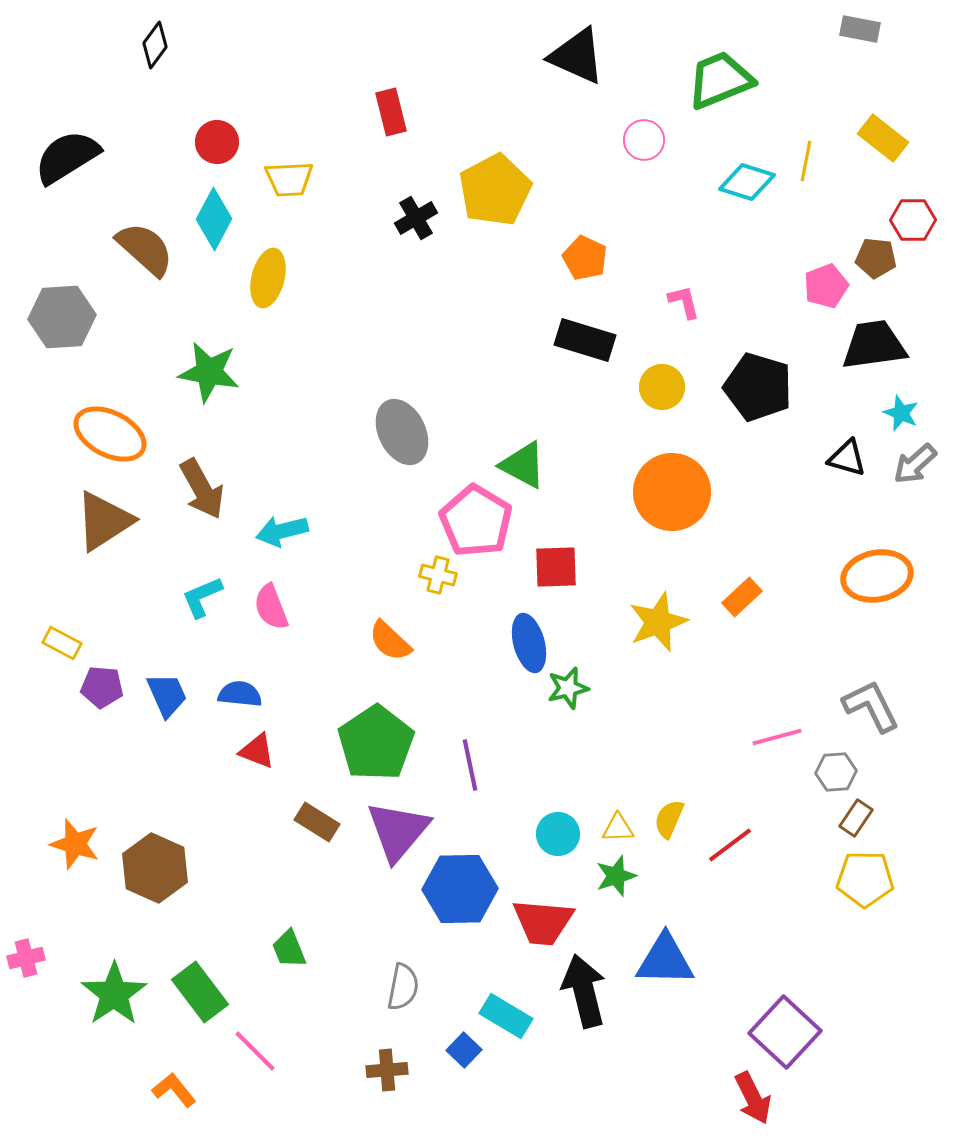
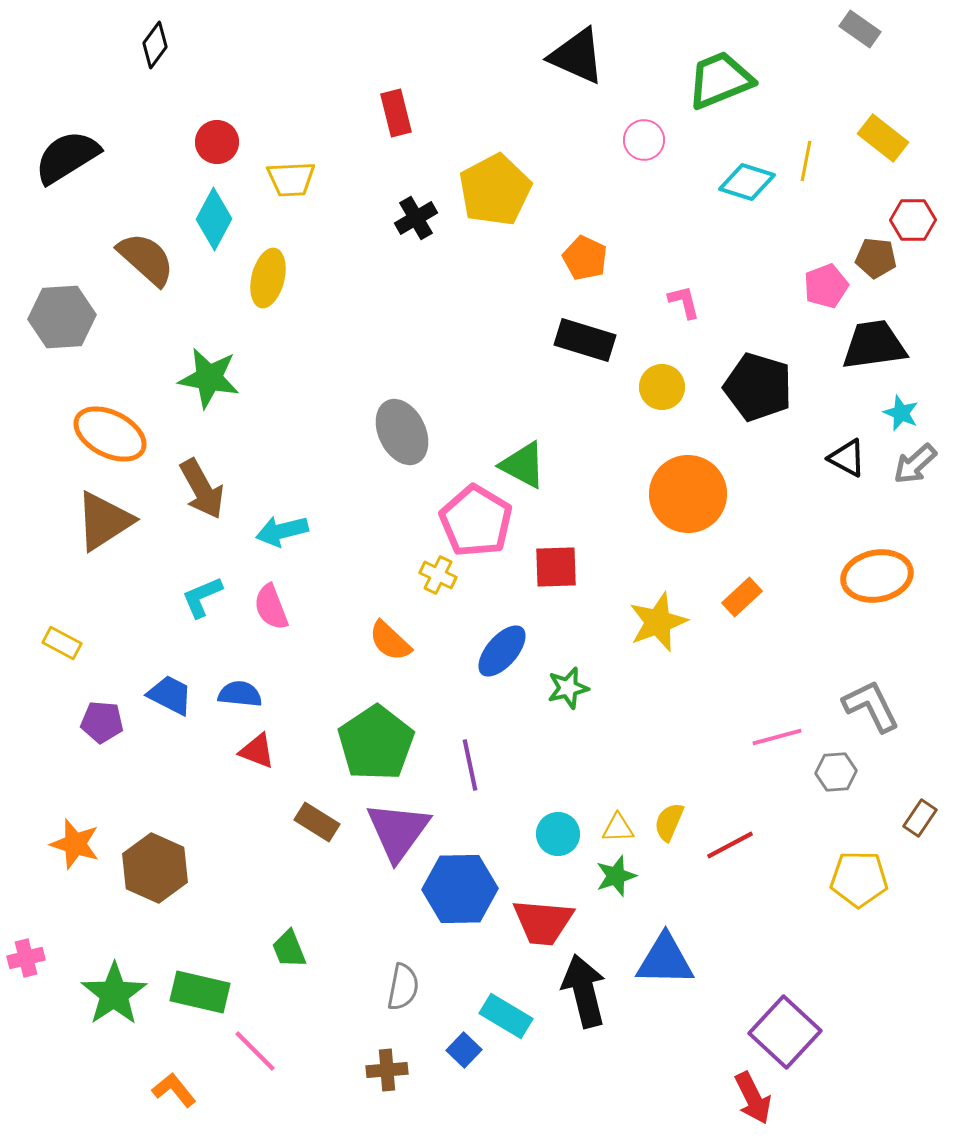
gray rectangle at (860, 29): rotated 24 degrees clockwise
red rectangle at (391, 112): moved 5 px right, 1 px down
yellow trapezoid at (289, 179): moved 2 px right
brown semicircle at (145, 249): moved 1 px right, 10 px down
green star at (209, 372): moved 6 px down
black triangle at (847, 458): rotated 12 degrees clockwise
orange circle at (672, 492): moved 16 px right, 2 px down
yellow cross at (438, 575): rotated 12 degrees clockwise
blue ellipse at (529, 643): moved 27 px left, 8 px down; rotated 56 degrees clockwise
purple pentagon at (102, 687): moved 35 px down
blue trapezoid at (167, 695): moved 3 px right; rotated 39 degrees counterclockwise
brown rectangle at (856, 818): moved 64 px right
yellow semicircle at (669, 819): moved 3 px down
purple triangle at (398, 831): rotated 4 degrees counterclockwise
red line at (730, 845): rotated 9 degrees clockwise
yellow pentagon at (865, 879): moved 6 px left
green rectangle at (200, 992): rotated 40 degrees counterclockwise
